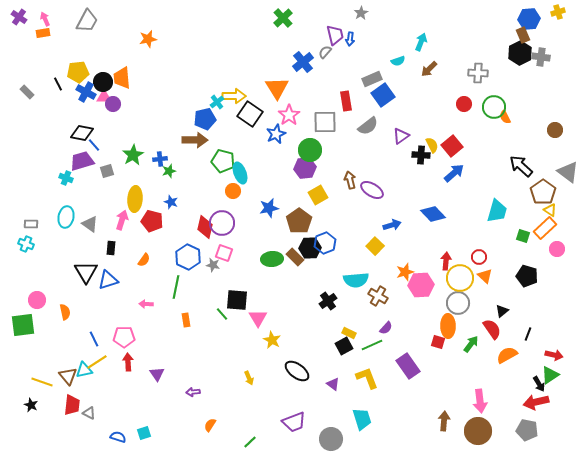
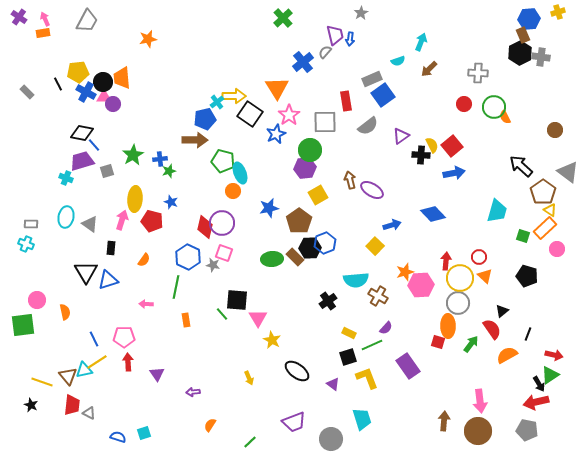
blue arrow at (454, 173): rotated 30 degrees clockwise
black square at (344, 346): moved 4 px right, 11 px down; rotated 12 degrees clockwise
